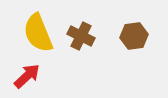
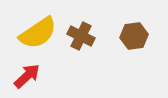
yellow semicircle: rotated 102 degrees counterclockwise
